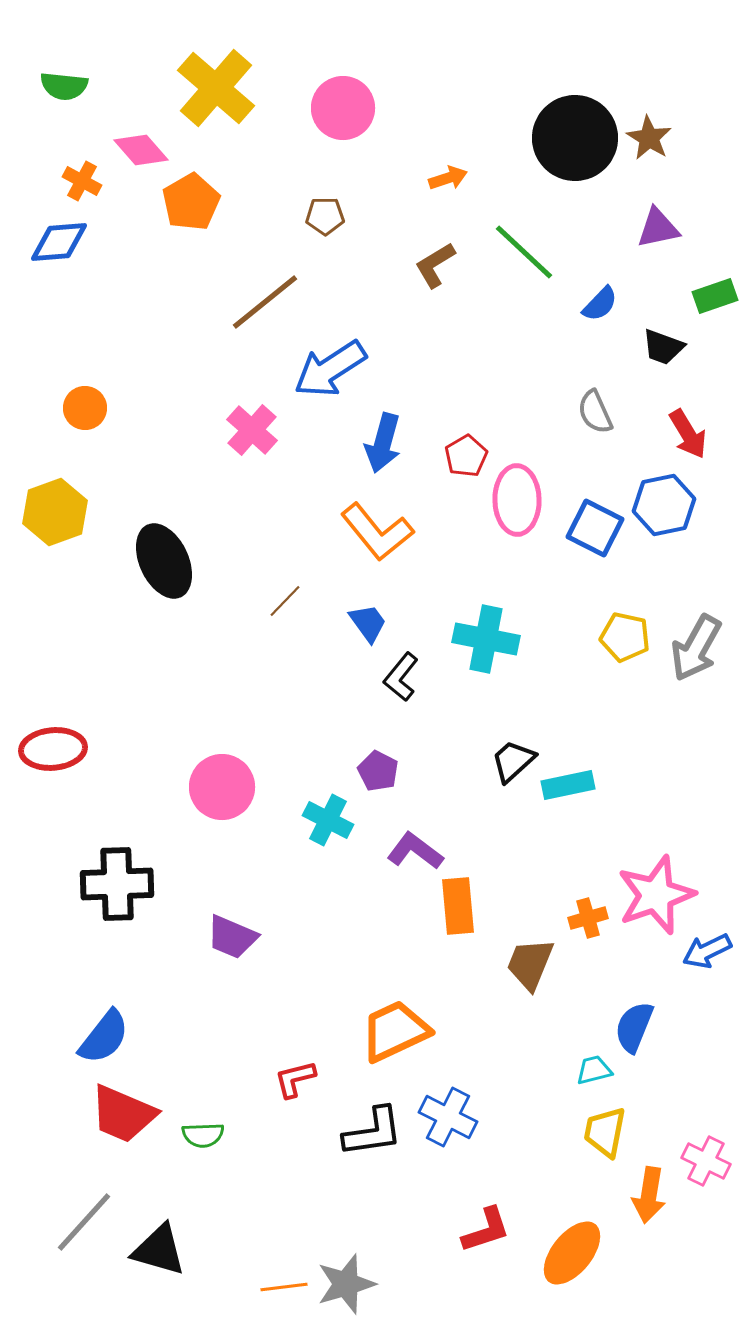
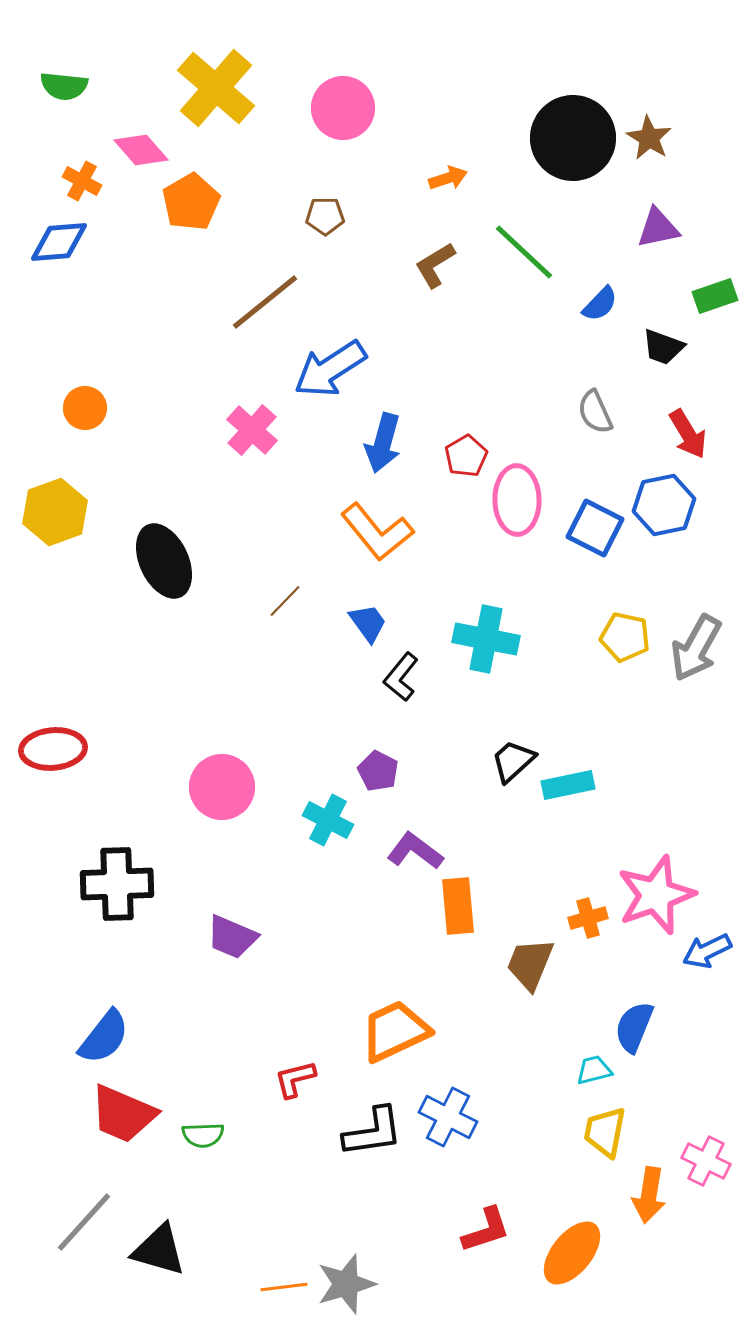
black circle at (575, 138): moved 2 px left
